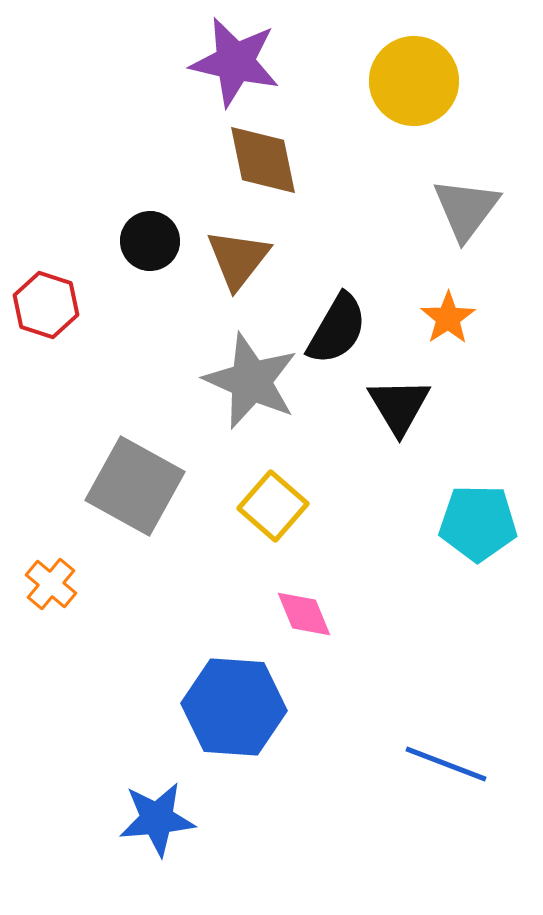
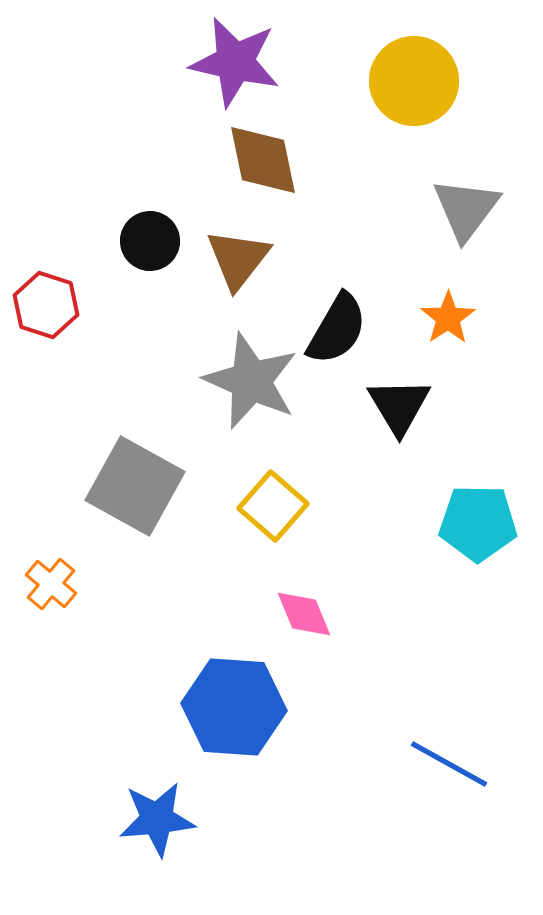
blue line: moved 3 px right; rotated 8 degrees clockwise
